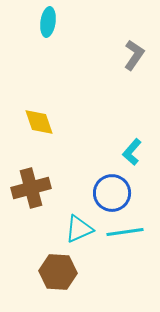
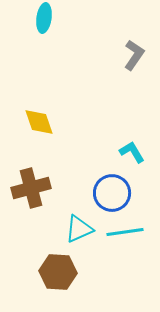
cyan ellipse: moved 4 px left, 4 px up
cyan L-shape: rotated 108 degrees clockwise
